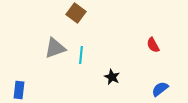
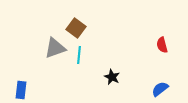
brown square: moved 15 px down
red semicircle: moved 9 px right; rotated 14 degrees clockwise
cyan line: moved 2 px left
blue rectangle: moved 2 px right
